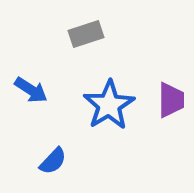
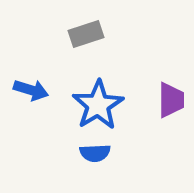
blue arrow: rotated 16 degrees counterclockwise
blue star: moved 11 px left
blue semicircle: moved 42 px right, 8 px up; rotated 44 degrees clockwise
